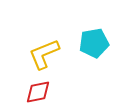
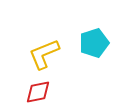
cyan pentagon: rotated 8 degrees counterclockwise
